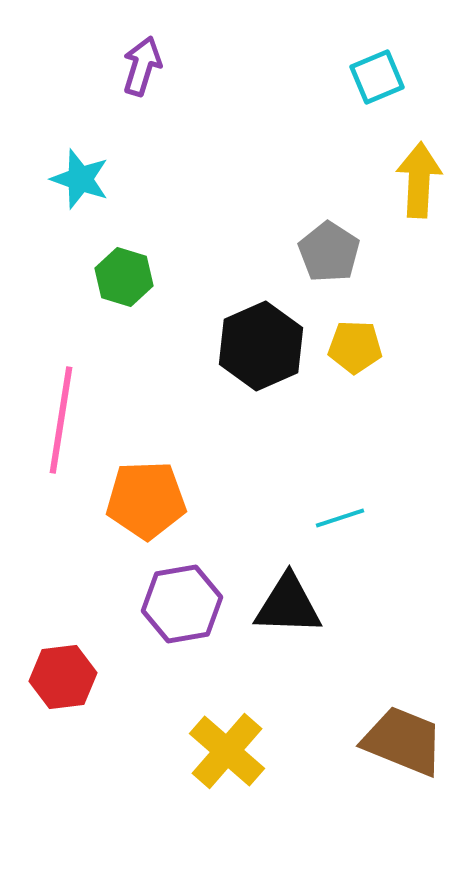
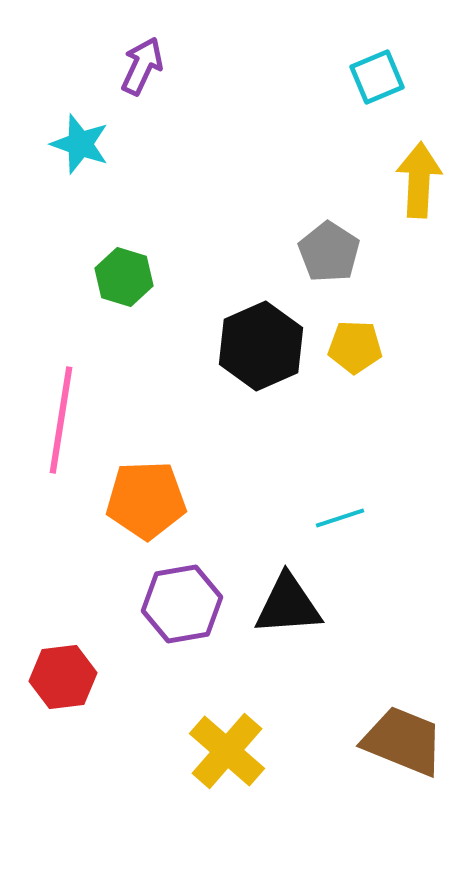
purple arrow: rotated 8 degrees clockwise
cyan star: moved 35 px up
black triangle: rotated 6 degrees counterclockwise
